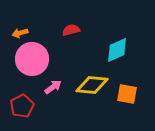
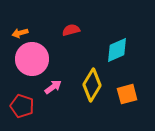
yellow diamond: rotated 64 degrees counterclockwise
orange square: rotated 25 degrees counterclockwise
red pentagon: rotated 25 degrees counterclockwise
